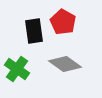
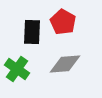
black rectangle: moved 2 px left, 1 px down; rotated 10 degrees clockwise
gray diamond: rotated 40 degrees counterclockwise
